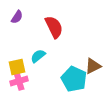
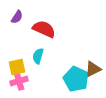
red semicircle: moved 10 px left, 2 px down; rotated 40 degrees counterclockwise
cyan semicircle: rotated 35 degrees counterclockwise
brown triangle: moved 3 px down
cyan pentagon: moved 2 px right
